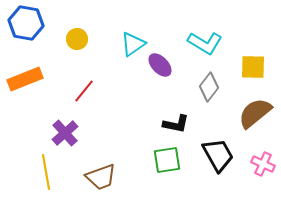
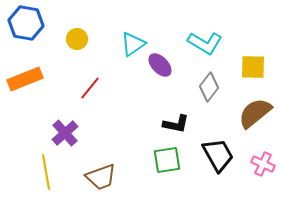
red line: moved 6 px right, 3 px up
